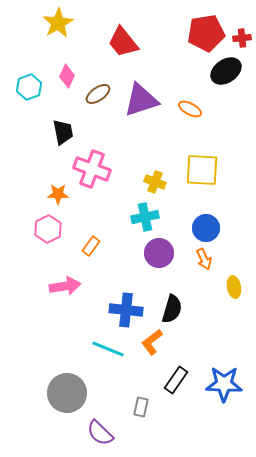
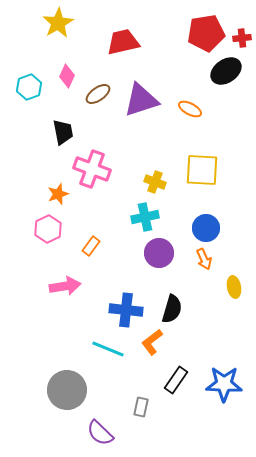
red trapezoid: rotated 116 degrees clockwise
orange star: rotated 20 degrees counterclockwise
gray circle: moved 3 px up
